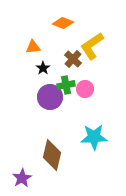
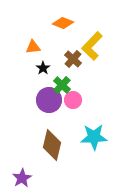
yellow L-shape: rotated 12 degrees counterclockwise
green cross: moved 4 px left; rotated 36 degrees counterclockwise
pink circle: moved 12 px left, 11 px down
purple circle: moved 1 px left, 3 px down
brown diamond: moved 10 px up
